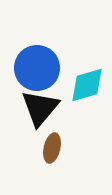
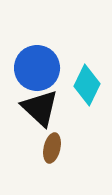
cyan diamond: rotated 48 degrees counterclockwise
black triangle: rotated 27 degrees counterclockwise
